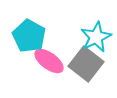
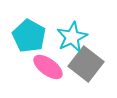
cyan star: moved 24 px left
pink ellipse: moved 1 px left, 6 px down
